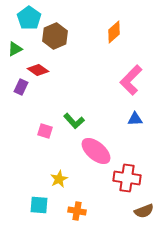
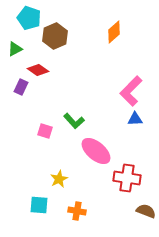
cyan pentagon: rotated 15 degrees counterclockwise
pink L-shape: moved 11 px down
brown semicircle: moved 2 px right; rotated 138 degrees counterclockwise
